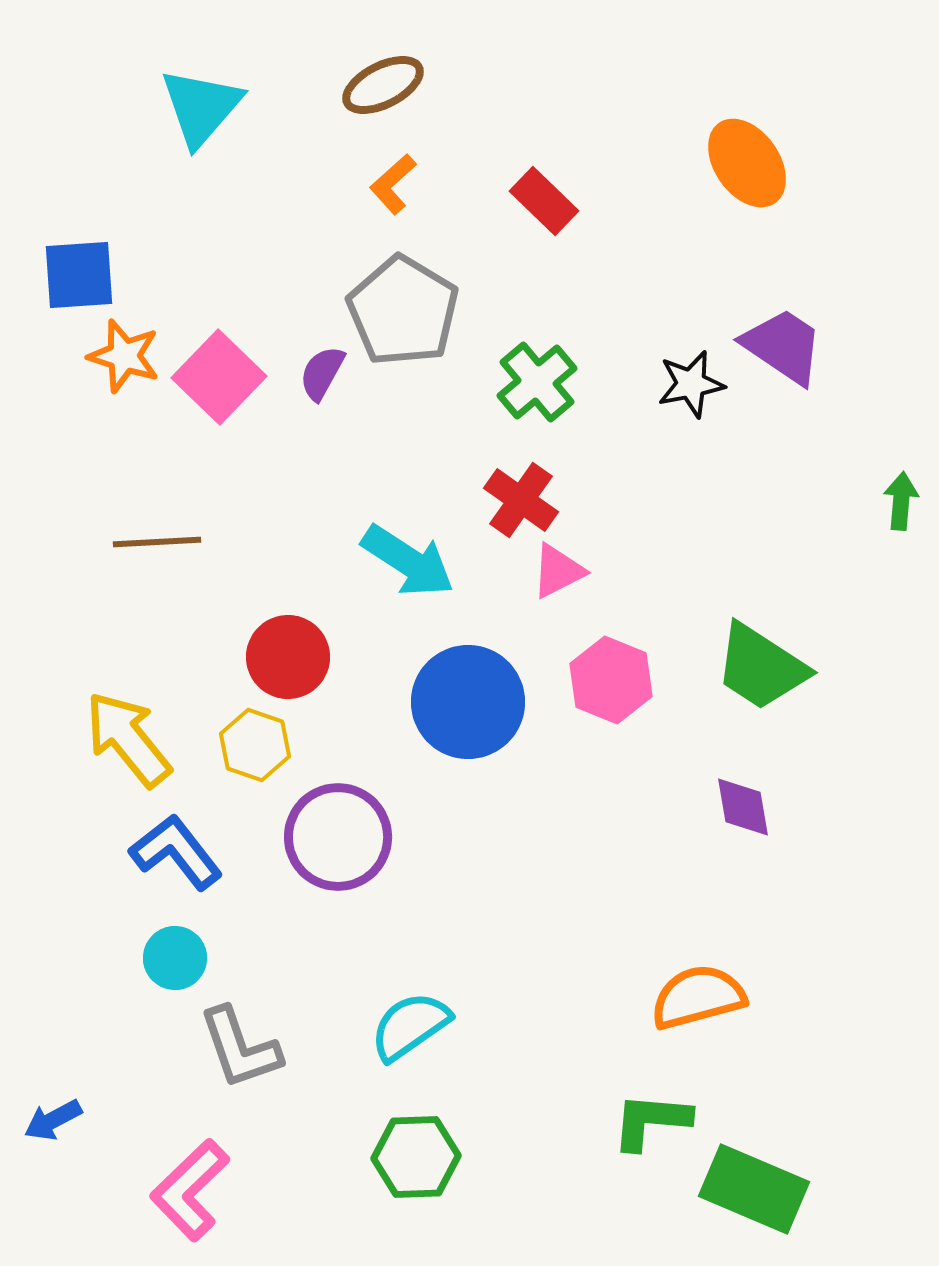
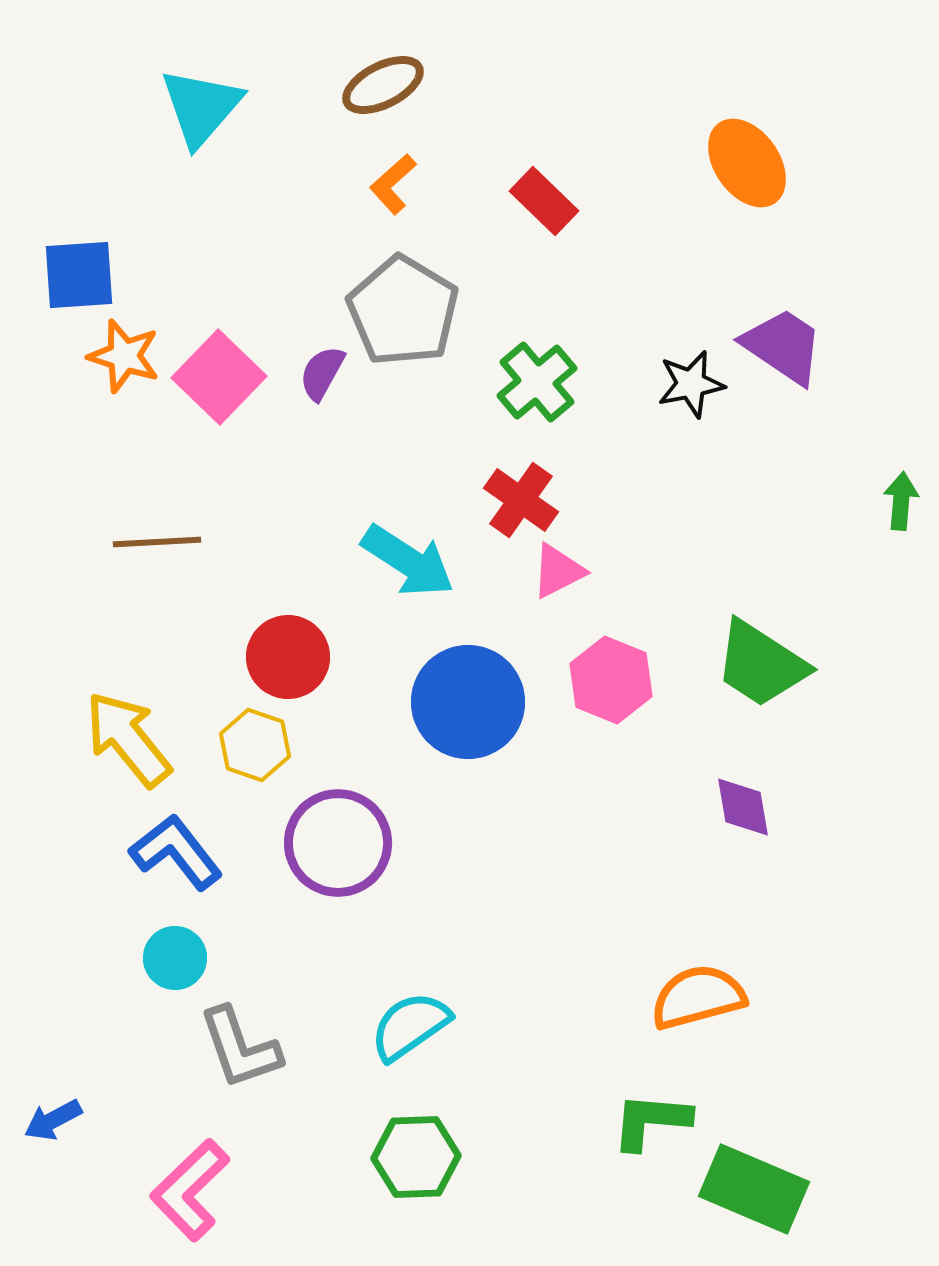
green trapezoid: moved 3 px up
purple circle: moved 6 px down
